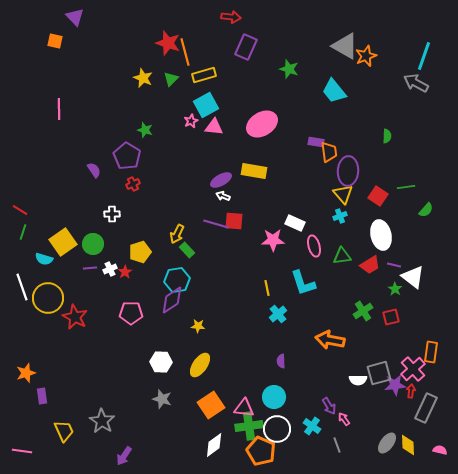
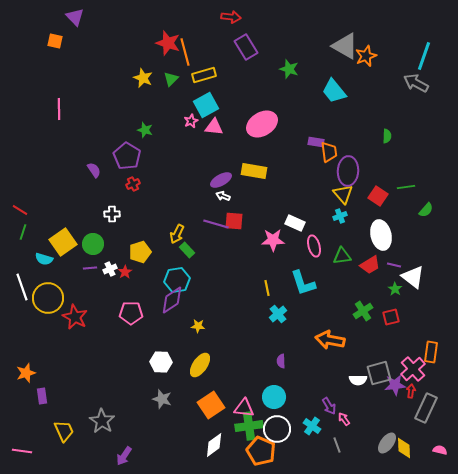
purple rectangle at (246, 47): rotated 55 degrees counterclockwise
yellow diamond at (408, 445): moved 4 px left, 3 px down
